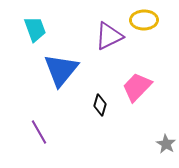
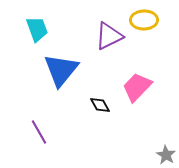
cyan trapezoid: moved 2 px right
black diamond: rotated 45 degrees counterclockwise
gray star: moved 11 px down
